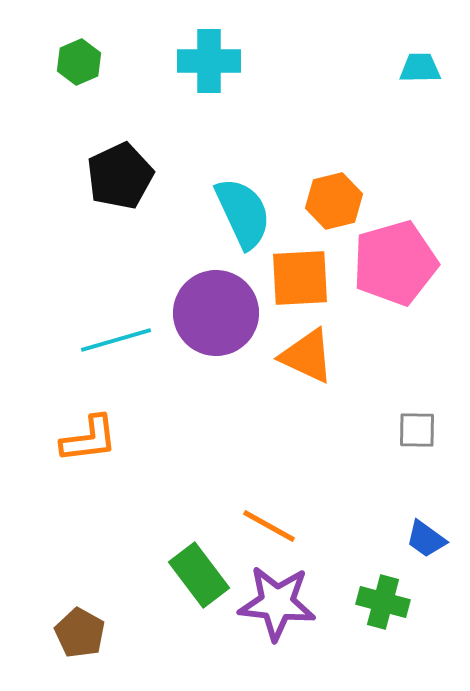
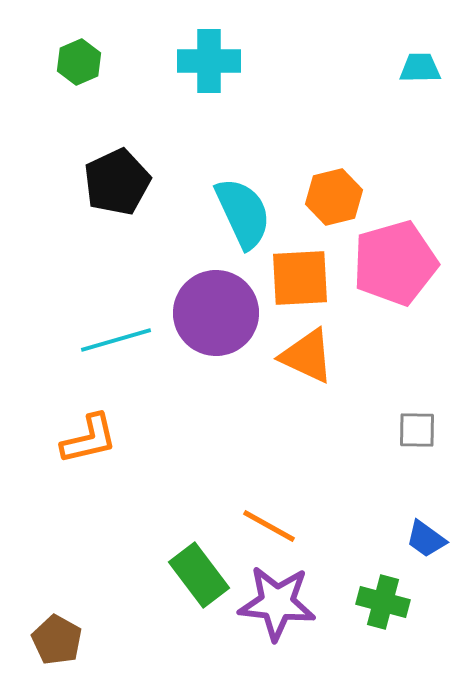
black pentagon: moved 3 px left, 6 px down
orange hexagon: moved 4 px up
orange L-shape: rotated 6 degrees counterclockwise
brown pentagon: moved 23 px left, 7 px down
